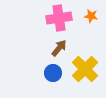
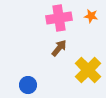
yellow cross: moved 3 px right, 1 px down
blue circle: moved 25 px left, 12 px down
